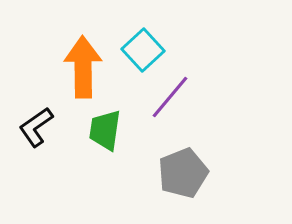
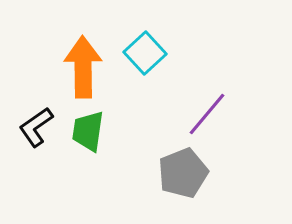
cyan square: moved 2 px right, 3 px down
purple line: moved 37 px right, 17 px down
green trapezoid: moved 17 px left, 1 px down
